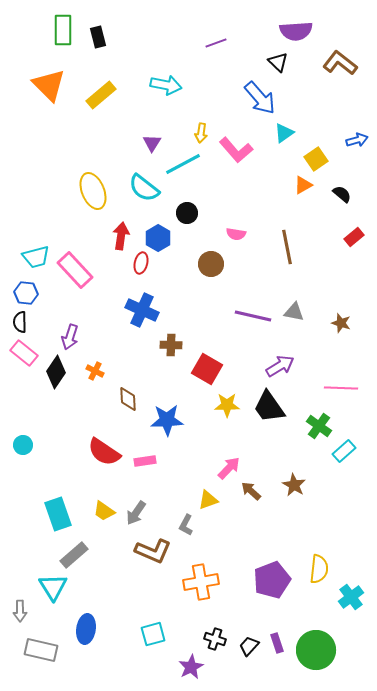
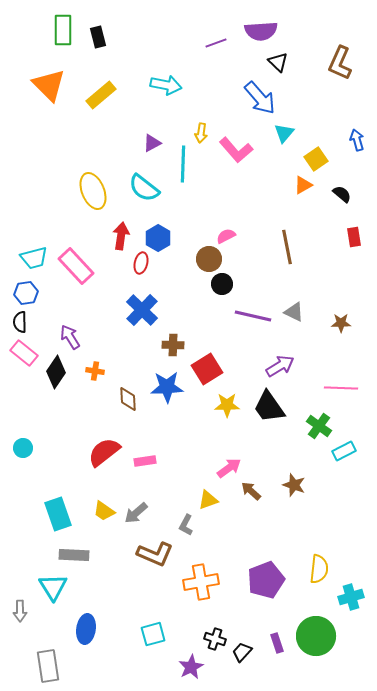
purple semicircle at (296, 31): moved 35 px left
brown L-shape at (340, 63): rotated 104 degrees counterclockwise
cyan triangle at (284, 133): rotated 15 degrees counterclockwise
blue arrow at (357, 140): rotated 90 degrees counterclockwise
purple triangle at (152, 143): rotated 30 degrees clockwise
cyan line at (183, 164): rotated 60 degrees counterclockwise
black circle at (187, 213): moved 35 px right, 71 px down
pink semicircle at (236, 234): moved 10 px left, 2 px down; rotated 144 degrees clockwise
red rectangle at (354, 237): rotated 60 degrees counterclockwise
cyan trapezoid at (36, 257): moved 2 px left, 1 px down
brown circle at (211, 264): moved 2 px left, 5 px up
pink rectangle at (75, 270): moved 1 px right, 4 px up
blue hexagon at (26, 293): rotated 15 degrees counterclockwise
blue cross at (142, 310): rotated 20 degrees clockwise
gray triangle at (294, 312): rotated 15 degrees clockwise
brown star at (341, 323): rotated 18 degrees counterclockwise
purple arrow at (70, 337): rotated 130 degrees clockwise
brown cross at (171, 345): moved 2 px right
red square at (207, 369): rotated 28 degrees clockwise
orange cross at (95, 371): rotated 18 degrees counterclockwise
blue star at (167, 420): moved 33 px up
cyan circle at (23, 445): moved 3 px down
cyan rectangle at (344, 451): rotated 15 degrees clockwise
red semicircle at (104, 452): rotated 108 degrees clockwise
pink arrow at (229, 468): rotated 10 degrees clockwise
brown star at (294, 485): rotated 10 degrees counterclockwise
gray arrow at (136, 513): rotated 15 degrees clockwise
brown L-shape at (153, 551): moved 2 px right, 3 px down
gray rectangle at (74, 555): rotated 44 degrees clockwise
purple pentagon at (272, 580): moved 6 px left
cyan cross at (351, 597): rotated 20 degrees clockwise
black trapezoid at (249, 646): moved 7 px left, 6 px down
gray rectangle at (41, 650): moved 7 px right, 16 px down; rotated 68 degrees clockwise
green circle at (316, 650): moved 14 px up
